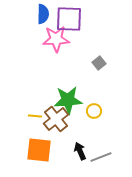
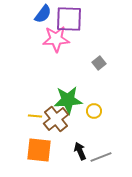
blue semicircle: rotated 36 degrees clockwise
